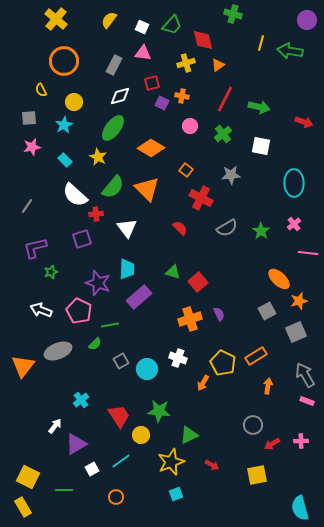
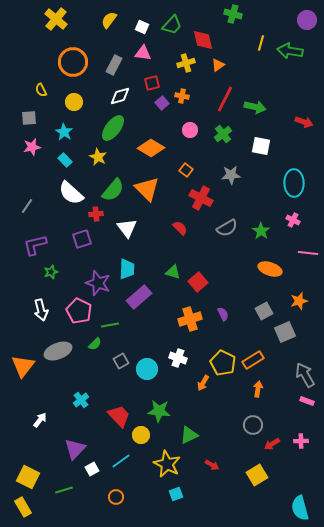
orange circle at (64, 61): moved 9 px right, 1 px down
purple square at (162, 103): rotated 24 degrees clockwise
green arrow at (259, 107): moved 4 px left
cyan star at (64, 125): moved 7 px down; rotated 12 degrees counterclockwise
pink circle at (190, 126): moved 4 px down
green semicircle at (113, 187): moved 3 px down
white semicircle at (75, 195): moved 4 px left, 2 px up
pink cross at (294, 224): moved 1 px left, 4 px up; rotated 24 degrees counterclockwise
purple L-shape at (35, 248): moved 3 px up
orange ellipse at (279, 279): moved 9 px left, 10 px up; rotated 25 degrees counterclockwise
white arrow at (41, 310): rotated 125 degrees counterclockwise
gray square at (267, 311): moved 3 px left
purple semicircle at (219, 314): moved 4 px right
gray square at (296, 332): moved 11 px left
orange rectangle at (256, 356): moved 3 px left, 4 px down
orange arrow at (268, 386): moved 10 px left, 3 px down
red trapezoid at (119, 416): rotated 10 degrees counterclockwise
white arrow at (55, 426): moved 15 px left, 6 px up
purple triangle at (76, 444): moved 1 px left, 5 px down; rotated 15 degrees counterclockwise
yellow star at (171, 462): moved 4 px left, 2 px down; rotated 24 degrees counterclockwise
yellow square at (257, 475): rotated 20 degrees counterclockwise
green line at (64, 490): rotated 18 degrees counterclockwise
